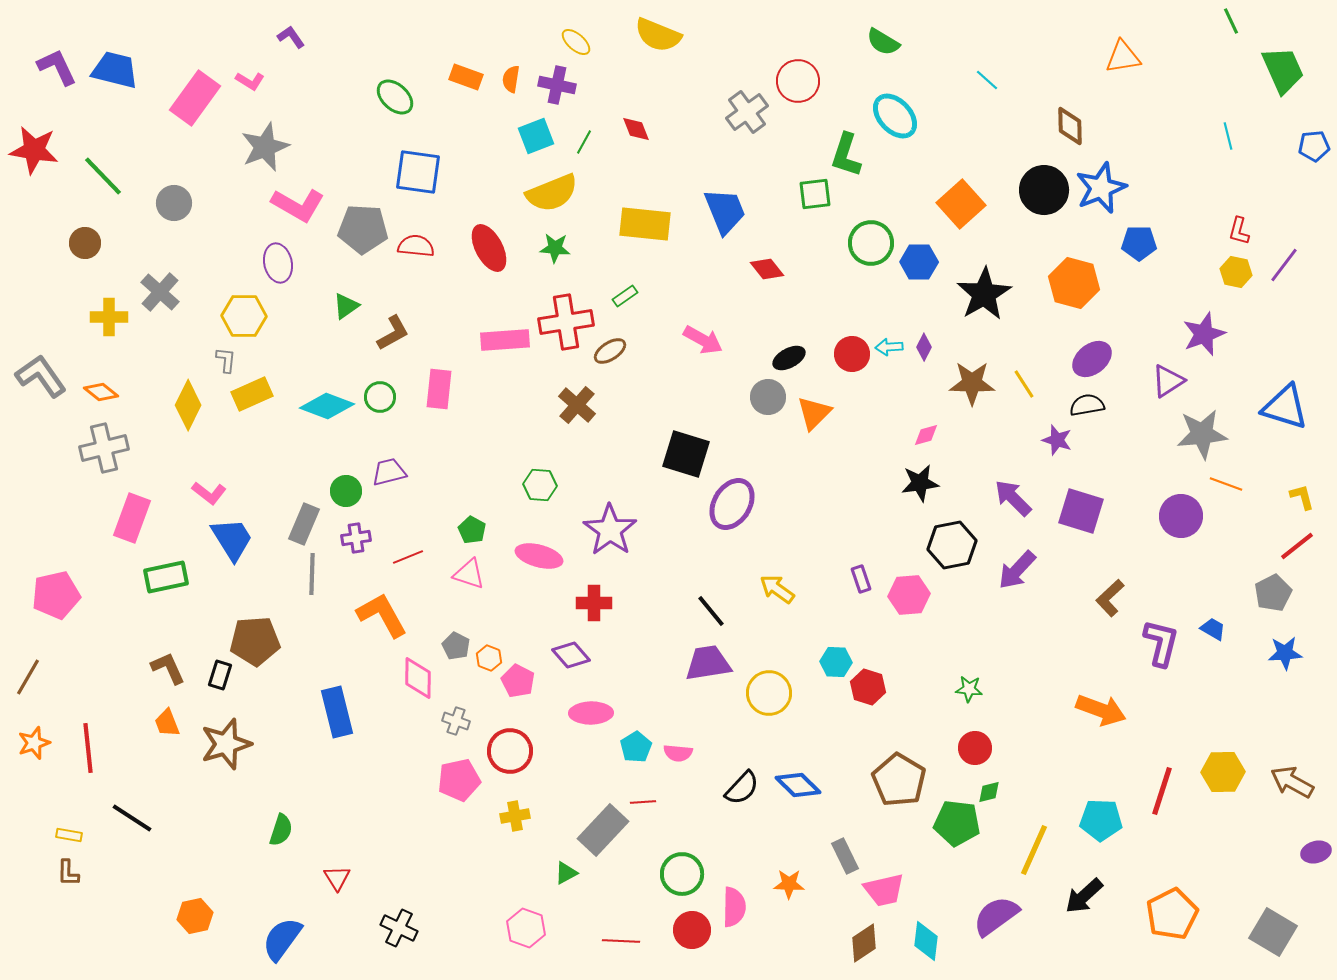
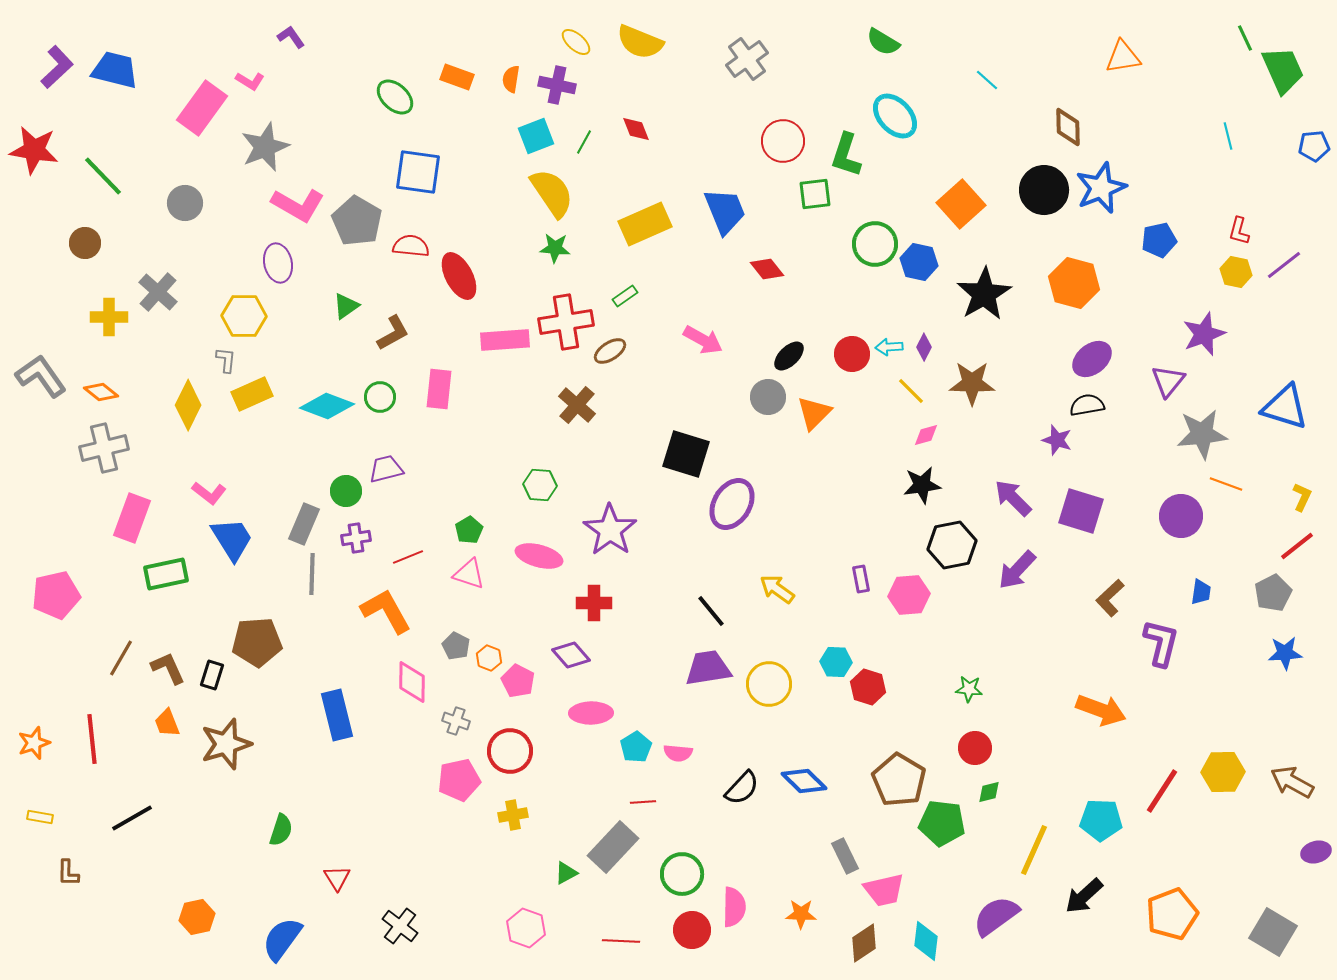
green line at (1231, 21): moved 14 px right, 17 px down
yellow semicircle at (658, 35): moved 18 px left, 7 px down
purple L-shape at (57, 67): rotated 72 degrees clockwise
orange rectangle at (466, 77): moved 9 px left
red circle at (798, 81): moved 15 px left, 60 px down
pink rectangle at (195, 98): moved 7 px right, 10 px down
gray cross at (747, 112): moved 53 px up
brown diamond at (1070, 126): moved 2 px left, 1 px down
yellow semicircle at (552, 193): rotated 102 degrees counterclockwise
gray circle at (174, 203): moved 11 px right
yellow rectangle at (645, 224): rotated 30 degrees counterclockwise
gray pentagon at (363, 229): moved 6 px left, 8 px up; rotated 27 degrees clockwise
green circle at (871, 243): moved 4 px right, 1 px down
blue pentagon at (1139, 243): moved 20 px right, 3 px up; rotated 12 degrees counterclockwise
red semicircle at (416, 246): moved 5 px left
red ellipse at (489, 248): moved 30 px left, 28 px down
blue hexagon at (919, 262): rotated 12 degrees clockwise
purple line at (1284, 265): rotated 15 degrees clockwise
gray cross at (160, 292): moved 2 px left
black ellipse at (789, 358): moved 2 px up; rotated 16 degrees counterclockwise
purple triangle at (1168, 381): rotated 18 degrees counterclockwise
yellow line at (1024, 384): moved 113 px left, 7 px down; rotated 12 degrees counterclockwise
purple trapezoid at (389, 472): moved 3 px left, 3 px up
black star at (920, 483): moved 2 px right, 2 px down
yellow L-shape at (1302, 497): rotated 40 degrees clockwise
green pentagon at (472, 530): moved 3 px left; rotated 12 degrees clockwise
green rectangle at (166, 577): moved 3 px up
purple rectangle at (861, 579): rotated 8 degrees clockwise
orange L-shape at (382, 615): moved 4 px right, 4 px up
blue trapezoid at (1213, 629): moved 12 px left, 37 px up; rotated 68 degrees clockwise
brown pentagon at (255, 641): moved 2 px right, 1 px down
purple trapezoid at (708, 663): moved 5 px down
black rectangle at (220, 675): moved 8 px left
brown line at (28, 677): moved 93 px right, 19 px up
pink diamond at (418, 678): moved 6 px left, 4 px down
yellow circle at (769, 693): moved 9 px up
blue rectangle at (337, 712): moved 3 px down
red line at (88, 748): moved 4 px right, 9 px up
blue diamond at (798, 785): moved 6 px right, 4 px up
red line at (1162, 791): rotated 15 degrees clockwise
yellow cross at (515, 816): moved 2 px left, 1 px up
black line at (132, 818): rotated 63 degrees counterclockwise
green pentagon at (957, 823): moved 15 px left
gray rectangle at (603, 830): moved 10 px right, 17 px down
yellow rectangle at (69, 835): moved 29 px left, 18 px up
orange star at (789, 884): moved 12 px right, 30 px down
orange pentagon at (1172, 914): rotated 6 degrees clockwise
orange hexagon at (195, 916): moved 2 px right, 1 px down
black cross at (399, 928): moved 1 px right, 2 px up; rotated 12 degrees clockwise
